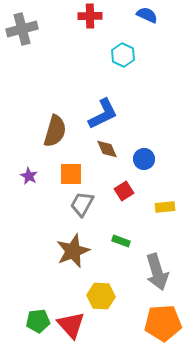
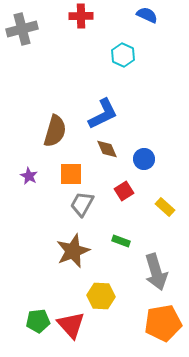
red cross: moved 9 px left
yellow rectangle: rotated 48 degrees clockwise
gray arrow: moved 1 px left
orange pentagon: rotated 6 degrees counterclockwise
